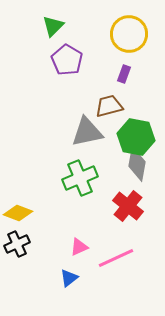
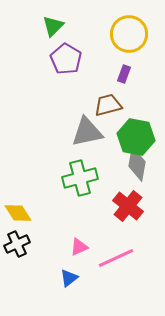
purple pentagon: moved 1 px left, 1 px up
brown trapezoid: moved 1 px left, 1 px up
green cross: rotated 8 degrees clockwise
yellow diamond: rotated 36 degrees clockwise
